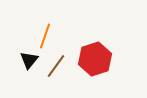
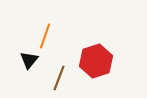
red hexagon: moved 1 px right, 2 px down
brown line: moved 3 px right, 12 px down; rotated 15 degrees counterclockwise
